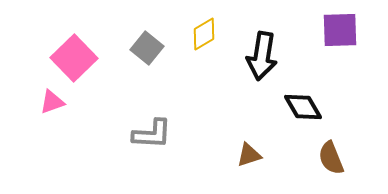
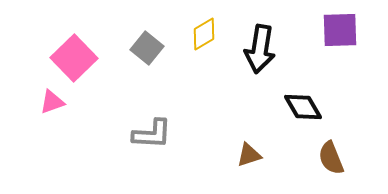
black arrow: moved 2 px left, 7 px up
